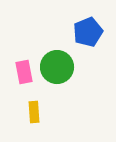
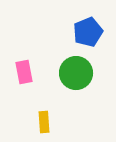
green circle: moved 19 px right, 6 px down
yellow rectangle: moved 10 px right, 10 px down
